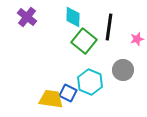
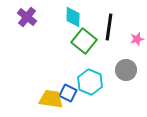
gray circle: moved 3 px right
